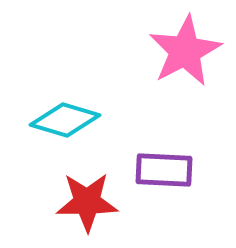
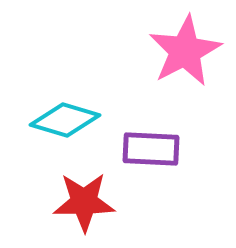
purple rectangle: moved 13 px left, 21 px up
red star: moved 3 px left
